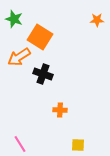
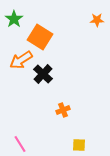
green star: rotated 18 degrees clockwise
orange arrow: moved 2 px right, 3 px down
black cross: rotated 24 degrees clockwise
orange cross: moved 3 px right; rotated 24 degrees counterclockwise
yellow square: moved 1 px right
